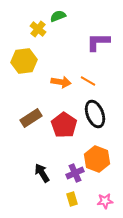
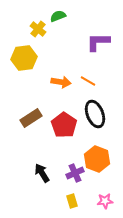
yellow hexagon: moved 3 px up
yellow rectangle: moved 2 px down
